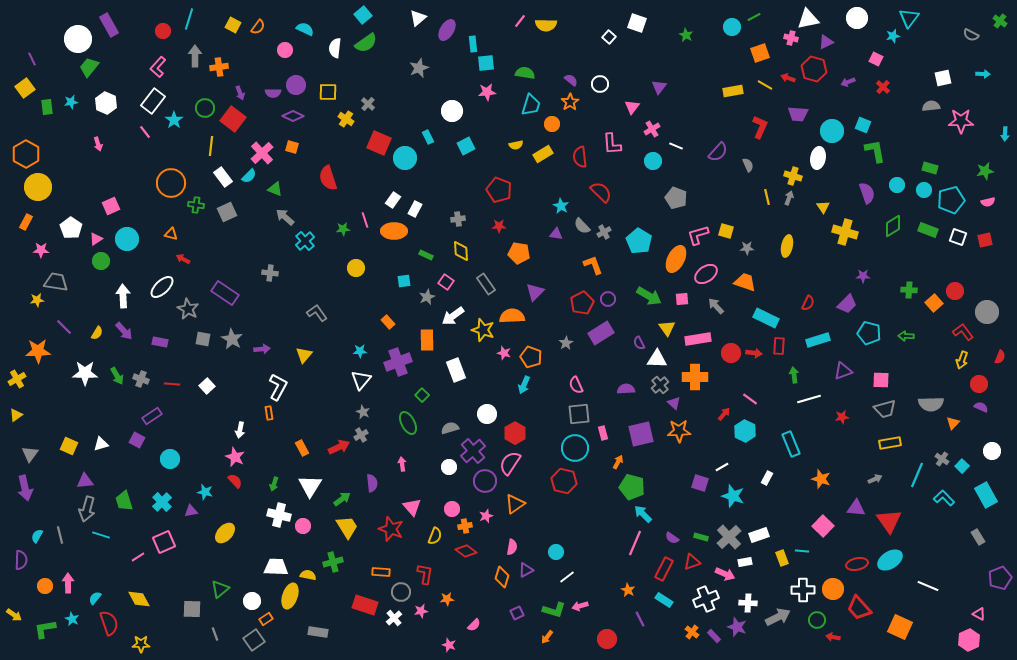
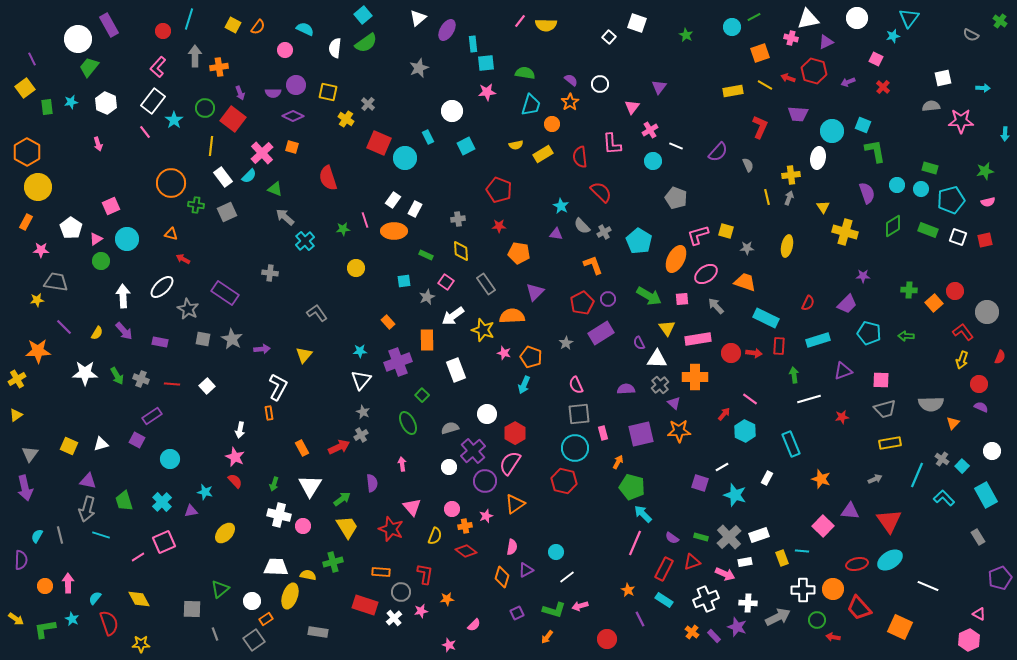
red hexagon at (814, 69): moved 2 px down
cyan arrow at (983, 74): moved 14 px down
yellow square at (328, 92): rotated 12 degrees clockwise
pink cross at (652, 129): moved 2 px left, 1 px down
orange hexagon at (26, 154): moved 1 px right, 2 px up
yellow cross at (793, 176): moved 2 px left, 1 px up; rotated 24 degrees counterclockwise
cyan circle at (924, 190): moved 3 px left, 1 px up
purple triangle at (85, 481): moved 3 px right; rotated 18 degrees clockwise
cyan star at (733, 496): moved 2 px right, 1 px up
purple triangle at (856, 508): moved 6 px left, 3 px down
yellow arrow at (14, 615): moved 2 px right, 4 px down
